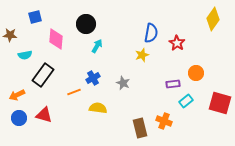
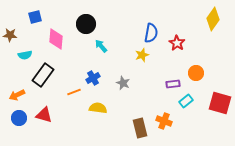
cyan arrow: moved 4 px right; rotated 72 degrees counterclockwise
